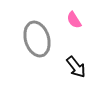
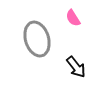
pink semicircle: moved 1 px left, 2 px up
